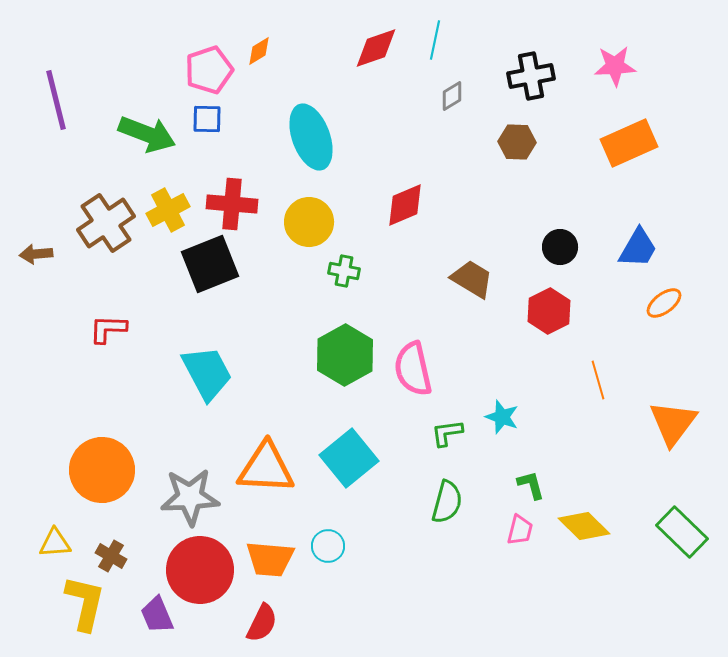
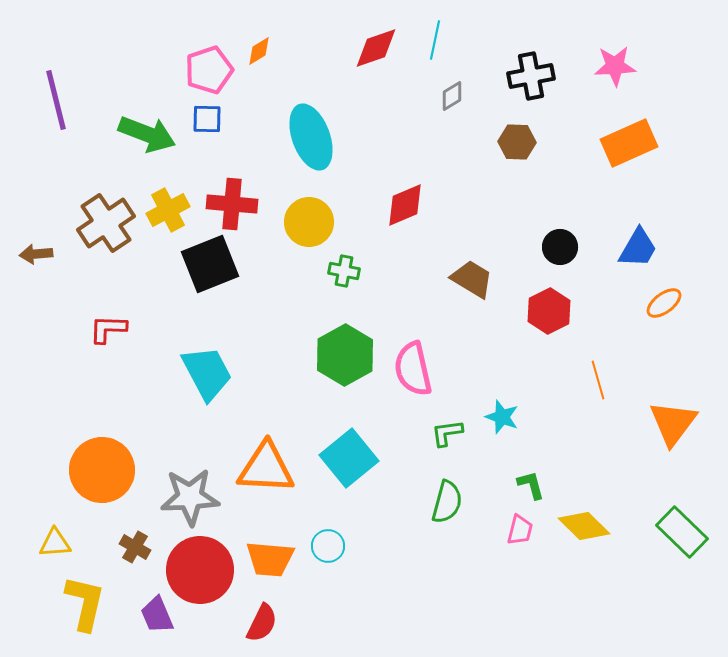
brown cross at (111, 556): moved 24 px right, 9 px up
